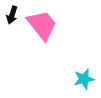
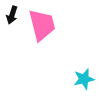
pink trapezoid: rotated 24 degrees clockwise
